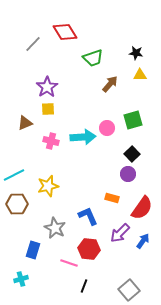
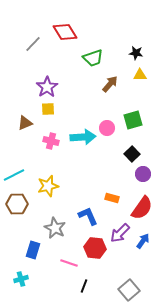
purple circle: moved 15 px right
red hexagon: moved 6 px right, 1 px up
